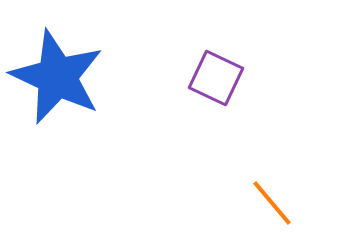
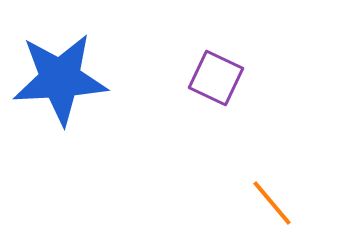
blue star: moved 3 px right, 2 px down; rotated 28 degrees counterclockwise
